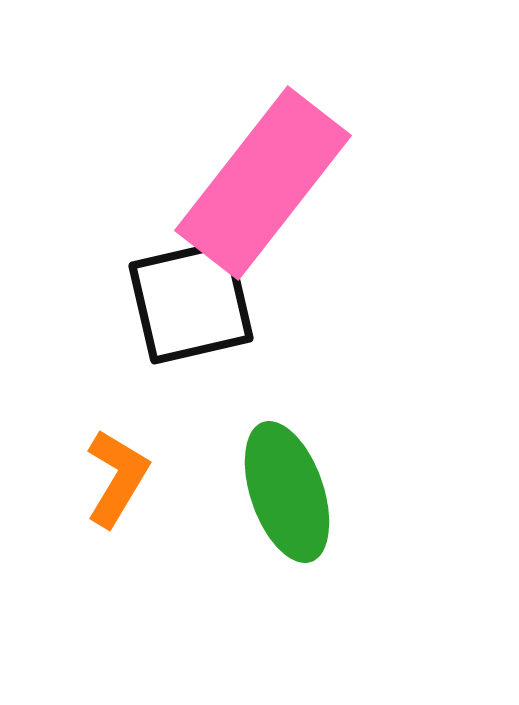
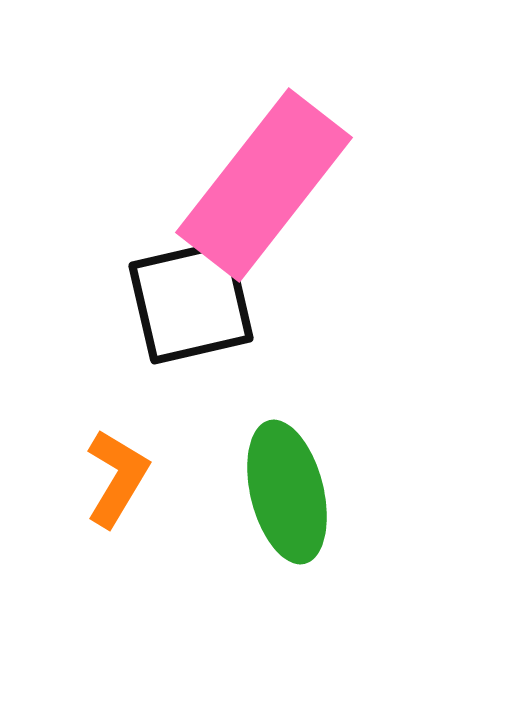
pink rectangle: moved 1 px right, 2 px down
green ellipse: rotated 5 degrees clockwise
